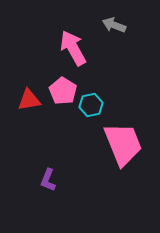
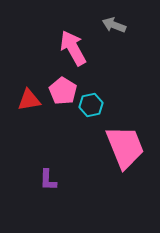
pink trapezoid: moved 2 px right, 3 px down
purple L-shape: rotated 20 degrees counterclockwise
